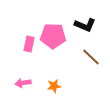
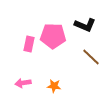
orange star: rotated 16 degrees clockwise
